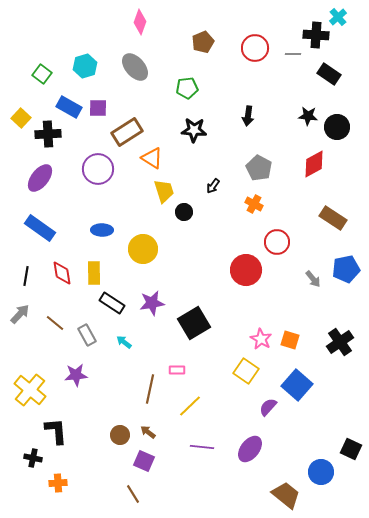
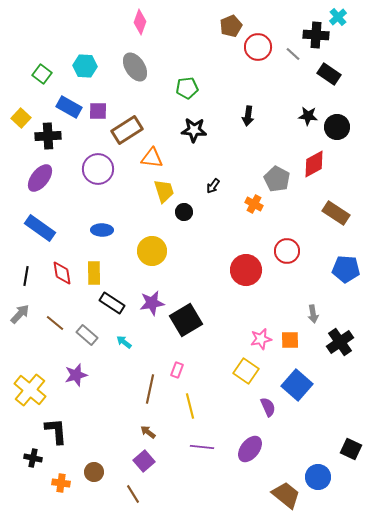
brown pentagon at (203, 42): moved 28 px right, 16 px up
red circle at (255, 48): moved 3 px right, 1 px up
gray line at (293, 54): rotated 42 degrees clockwise
cyan hexagon at (85, 66): rotated 20 degrees clockwise
gray ellipse at (135, 67): rotated 8 degrees clockwise
purple square at (98, 108): moved 3 px down
brown rectangle at (127, 132): moved 2 px up
black cross at (48, 134): moved 2 px down
orange triangle at (152, 158): rotated 25 degrees counterclockwise
gray pentagon at (259, 168): moved 18 px right, 11 px down
brown rectangle at (333, 218): moved 3 px right, 5 px up
red circle at (277, 242): moved 10 px right, 9 px down
yellow circle at (143, 249): moved 9 px right, 2 px down
blue pentagon at (346, 269): rotated 16 degrees clockwise
gray arrow at (313, 279): moved 35 px down; rotated 30 degrees clockwise
black square at (194, 323): moved 8 px left, 3 px up
gray rectangle at (87, 335): rotated 20 degrees counterclockwise
pink star at (261, 339): rotated 30 degrees clockwise
orange square at (290, 340): rotated 18 degrees counterclockwise
pink rectangle at (177, 370): rotated 70 degrees counterclockwise
purple star at (76, 375): rotated 10 degrees counterclockwise
yellow line at (190, 406): rotated 60 degrees counterclockwise
purple semicircle at (268, 407): rotated 114 degrees clockwise
brown circle at (120, 435): moved 26 px left, 37 px down
purple square at (144, 461): rotated 25 degrees clockwise
blue circle at (321, 472): moved 3 px left, 5 px down
orange cross at (58, 483): moved 3 px right; rotated 12 degrees clockwise
